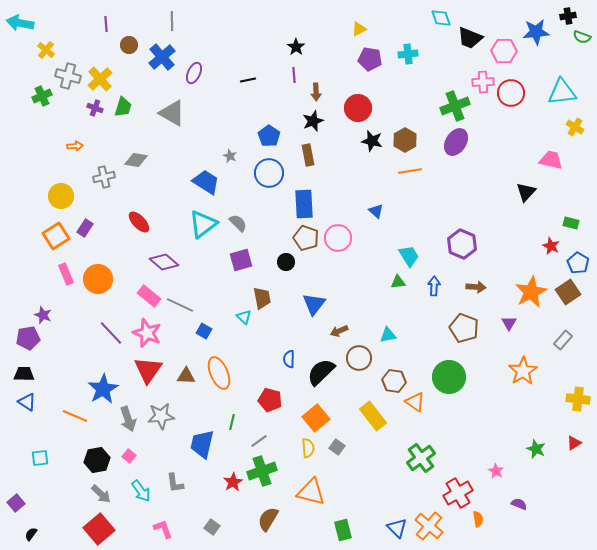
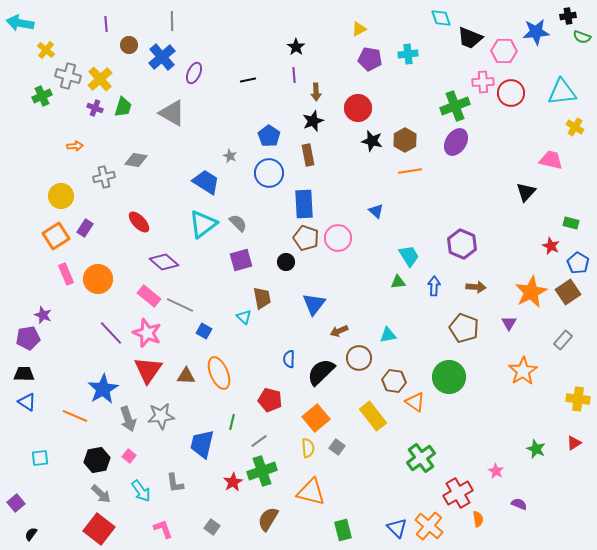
red square at (99, 529): rotated 12 degrees counterclockwise
